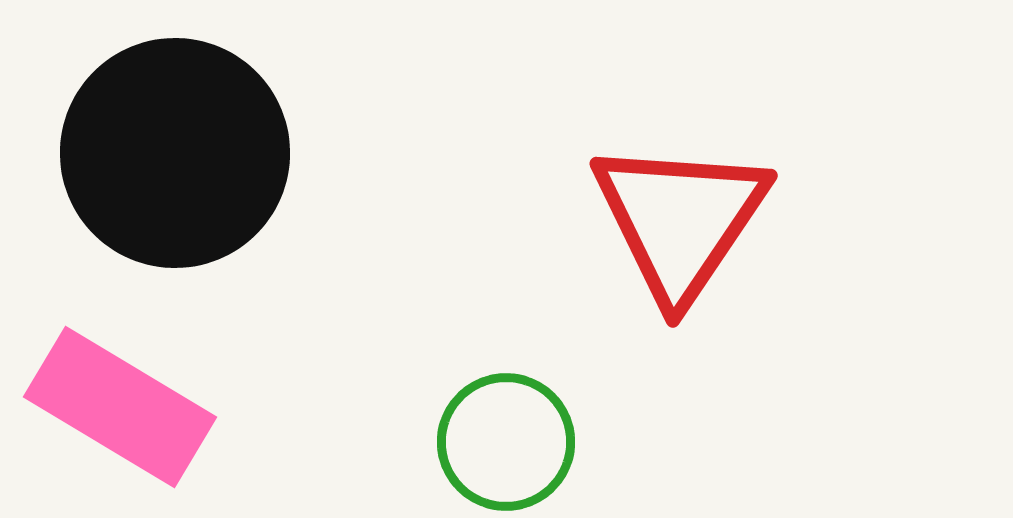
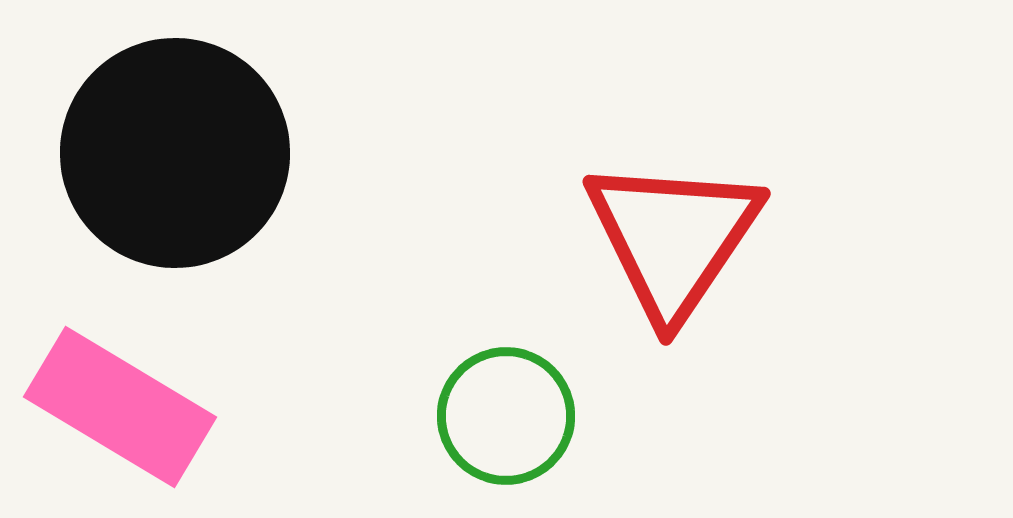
red triangle: moved 7 px left, 18 px down
green circle: moved 26 px up
